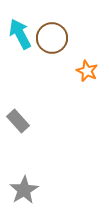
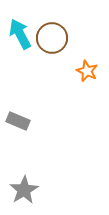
gray rectangle: rotated 25 degrees counterclockwise
